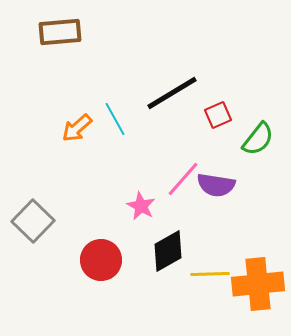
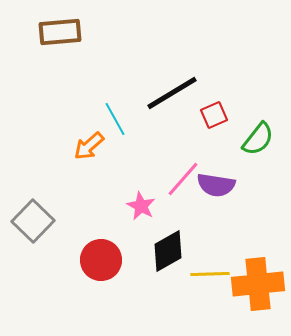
red square: moved 4 px left
orange arrow: moved 12 px right, 18 px down
